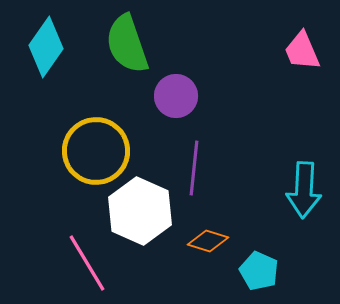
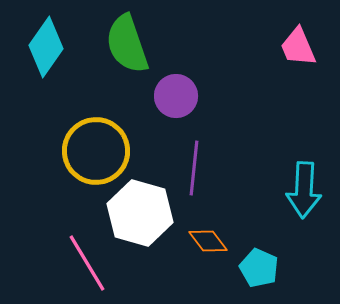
pink trapezoid: moved 4 px left, 4 px up
white hexagon: moved 2 px down; rotated 8 degrees counterclockwise
orange diamond: rotated 36 degrees clockwise
cyan pentagon: moved 3 px up
